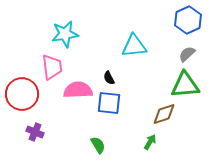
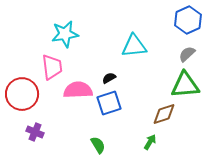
black semicircle: rotated 88 degrees clockwise
blue square: rotated 25 degrees counterclockwise
